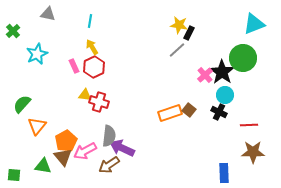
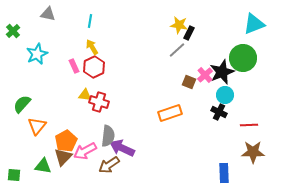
black star: rotated 15 degrees clockwise
brown square: moved 28 px up; rotated 16 degrees counterclockwise
gray semicircle: moved 1 px left
brown triangle: rotated 24 degrees clockwise
